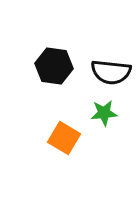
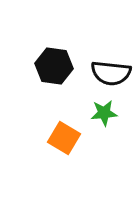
black semicircle: moved 1 px down
